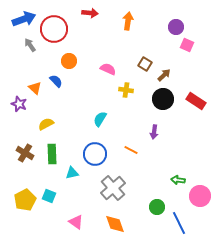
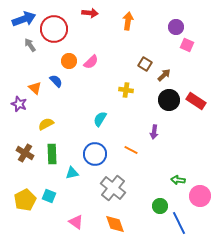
pink semicircle: moved 17 px left, 7 px up; rotated 112 degrees clockwise
black circle: moved 6 px right, 1 px down
gray cross: rotated 10 degrees counterclockwise
green circle: moved 3 px right, 1 px up
